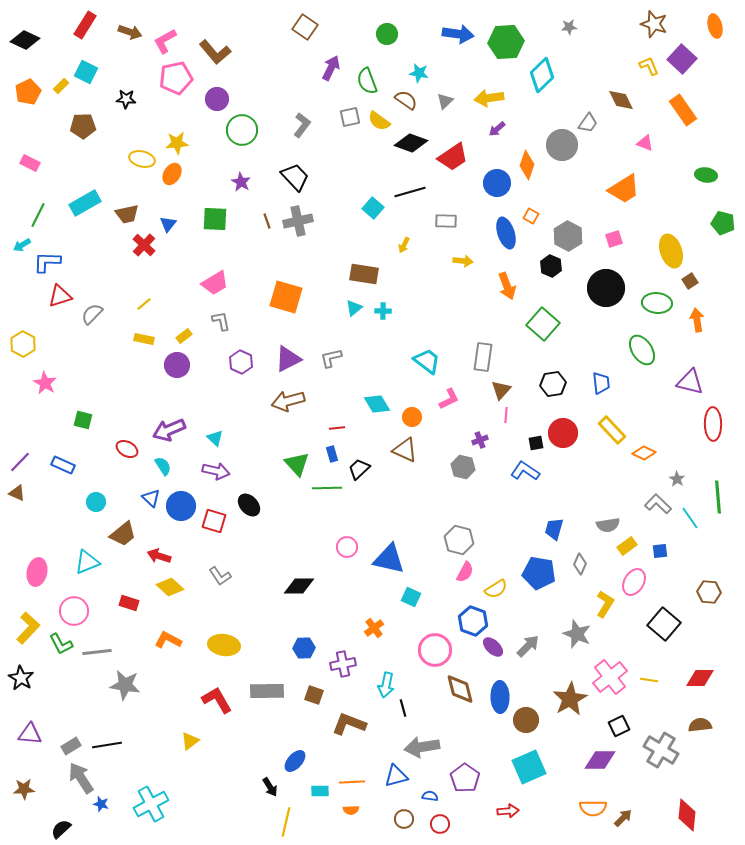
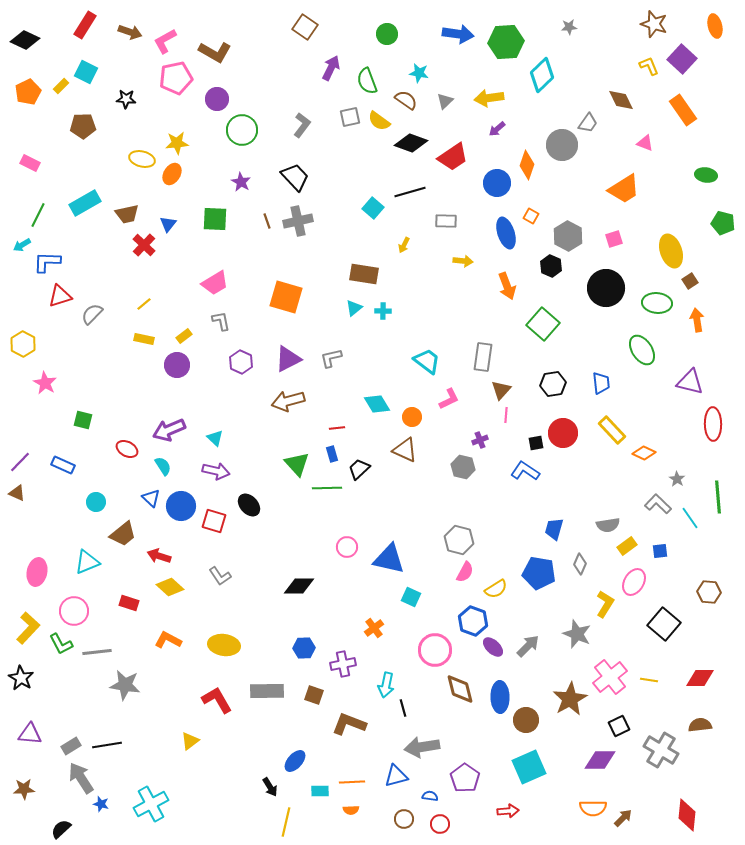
brown L-shape at (215, 52): rotated 20 degrees counterclockwise
